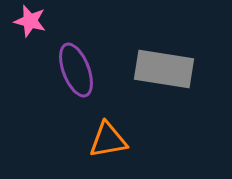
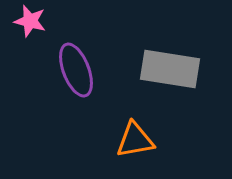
gray rectangle: moved 6 px right
orange triangle: moved 27 px right
